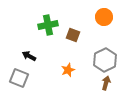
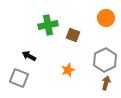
orange circle: moved 2 px right, 1 px down
